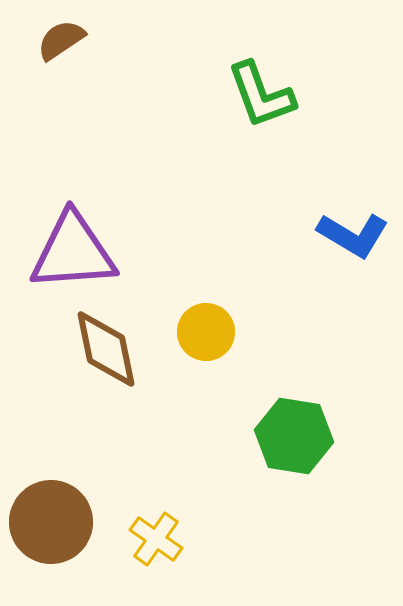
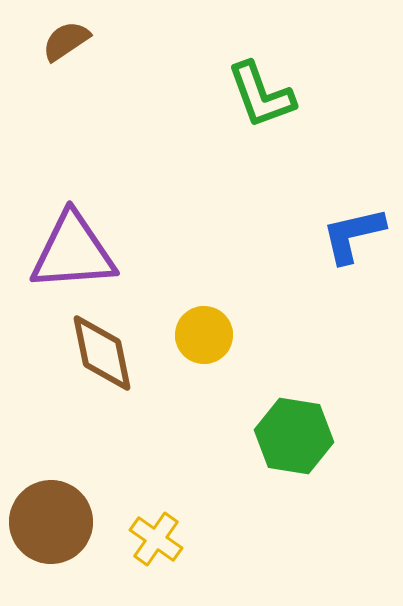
brown semicircle: moved 5 px right, 1 px down
blue L-shape: rotated 136 degrees clockwise
yellow circle: moved 2 px left, 3 px down
brown diamond: moved 4 px left, 4 px down
